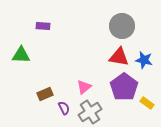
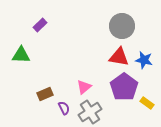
purple rectangle: moved 3 px left, 1 px up; rotated 48 degrees counterclockwise
